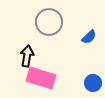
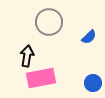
pink rectangle: rotated 28 degrees counterclockwise
